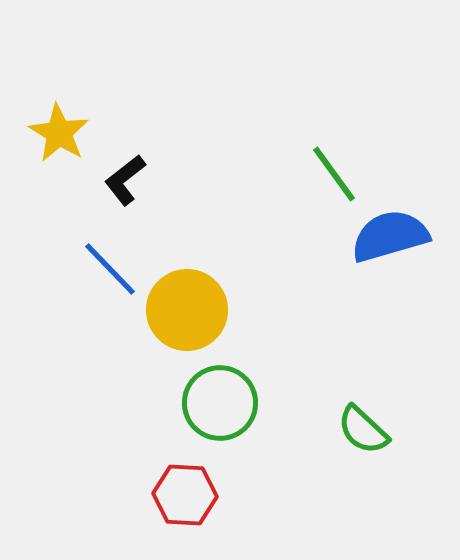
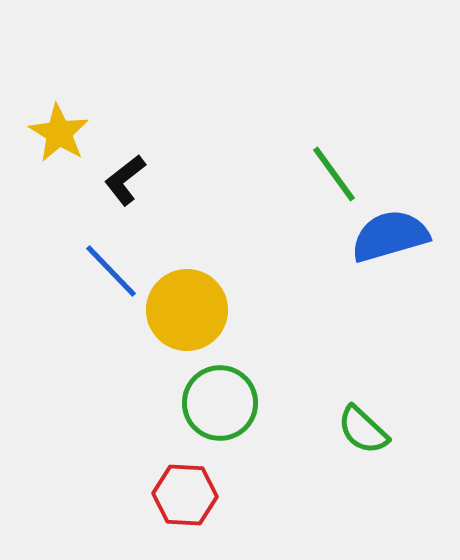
blue line: moved 1 px right, 2 px down
